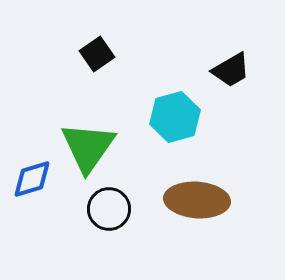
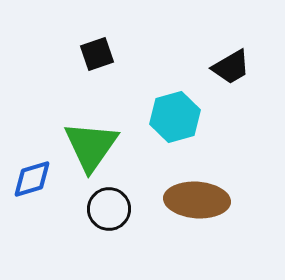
black square: rotated 16 degrees clockwise
black trapezoid: moved 3 px up
green triangle: moved 3 px right, 1 px up
